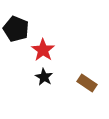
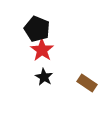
black pentagon: moved 21 px right
red star: moved 1 px left
